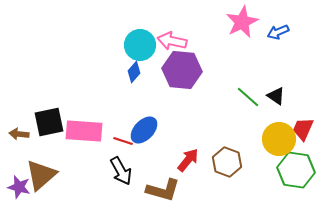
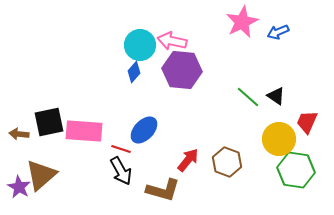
red trapezoid: moved 4 px right, 7 px up
red line: moved 2 px left, 8 px down
purple star: rotated 15 degrees clockwise
